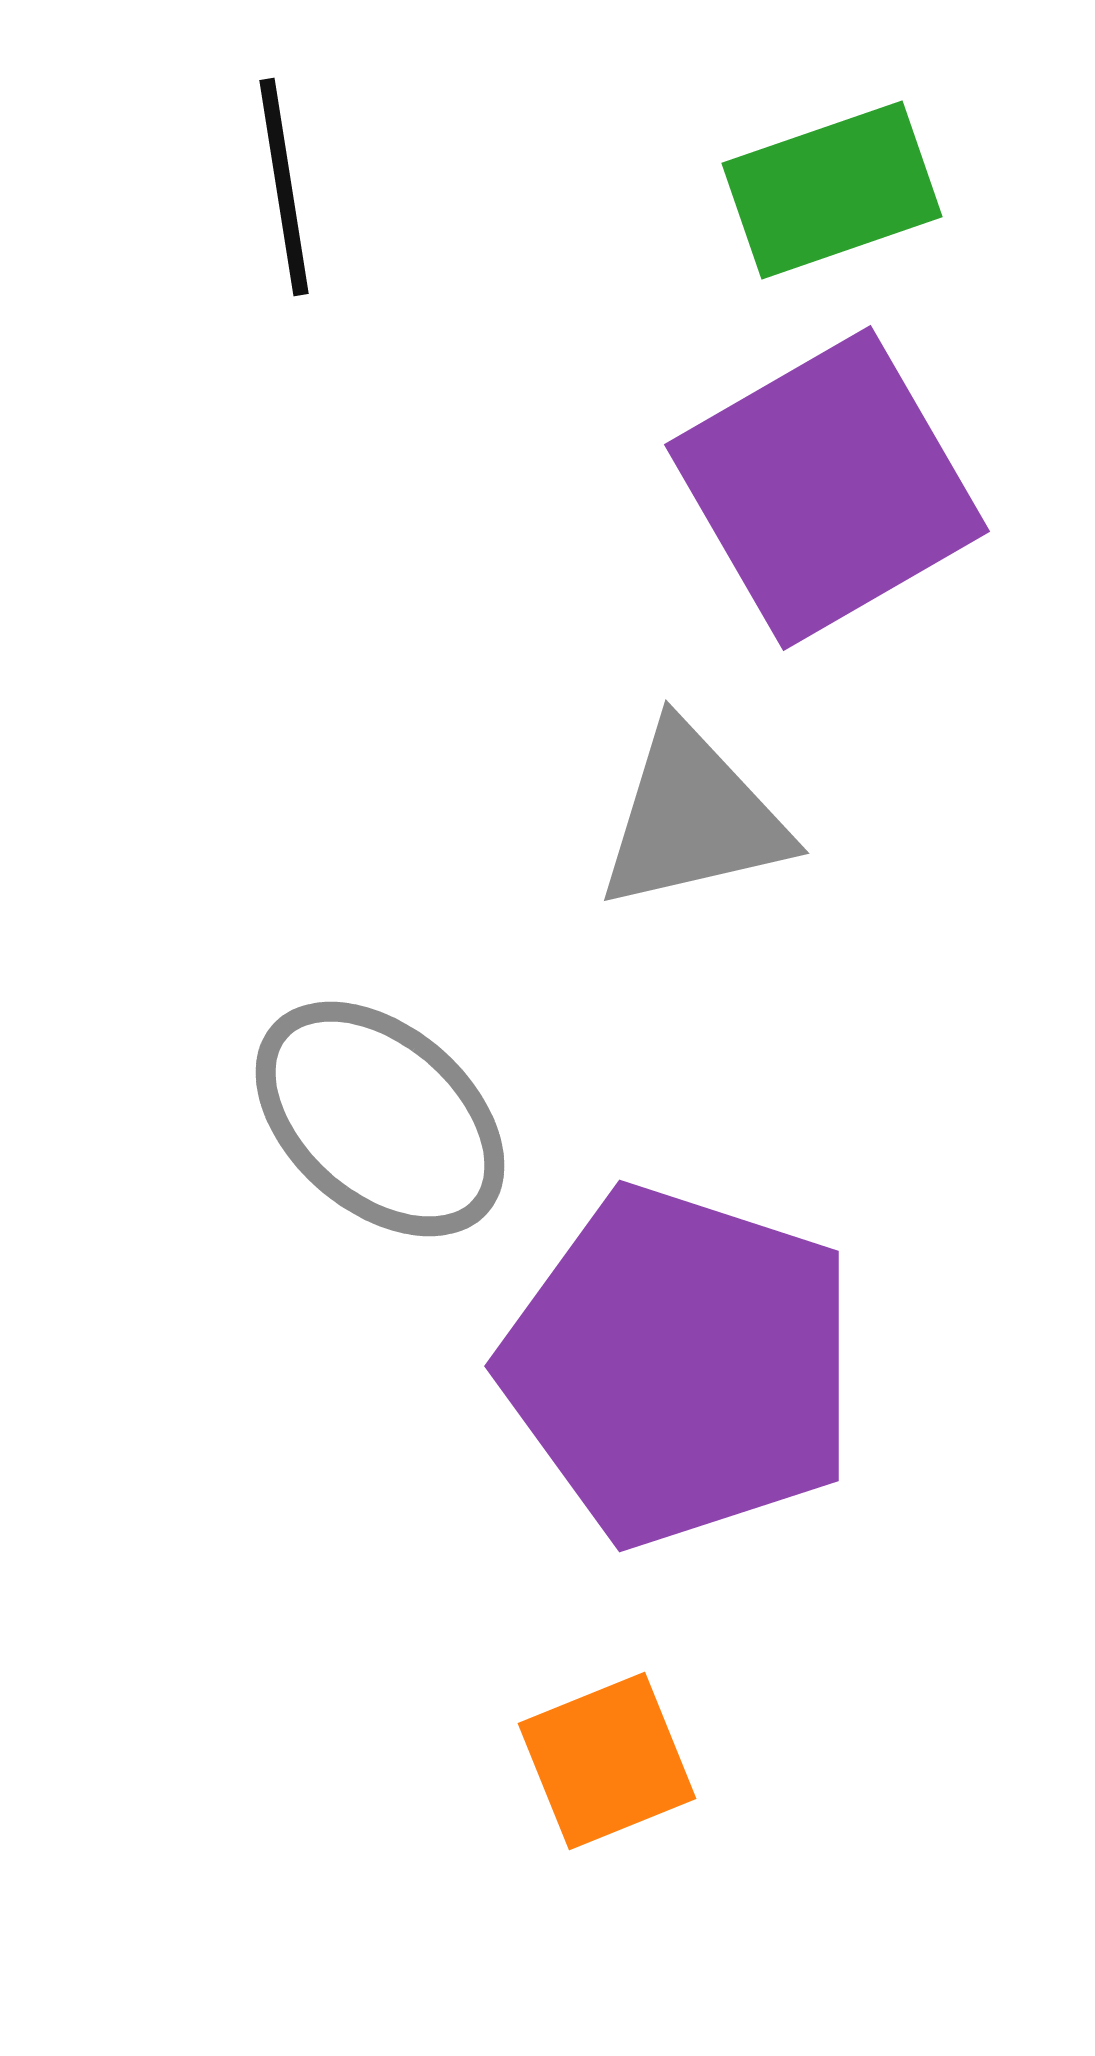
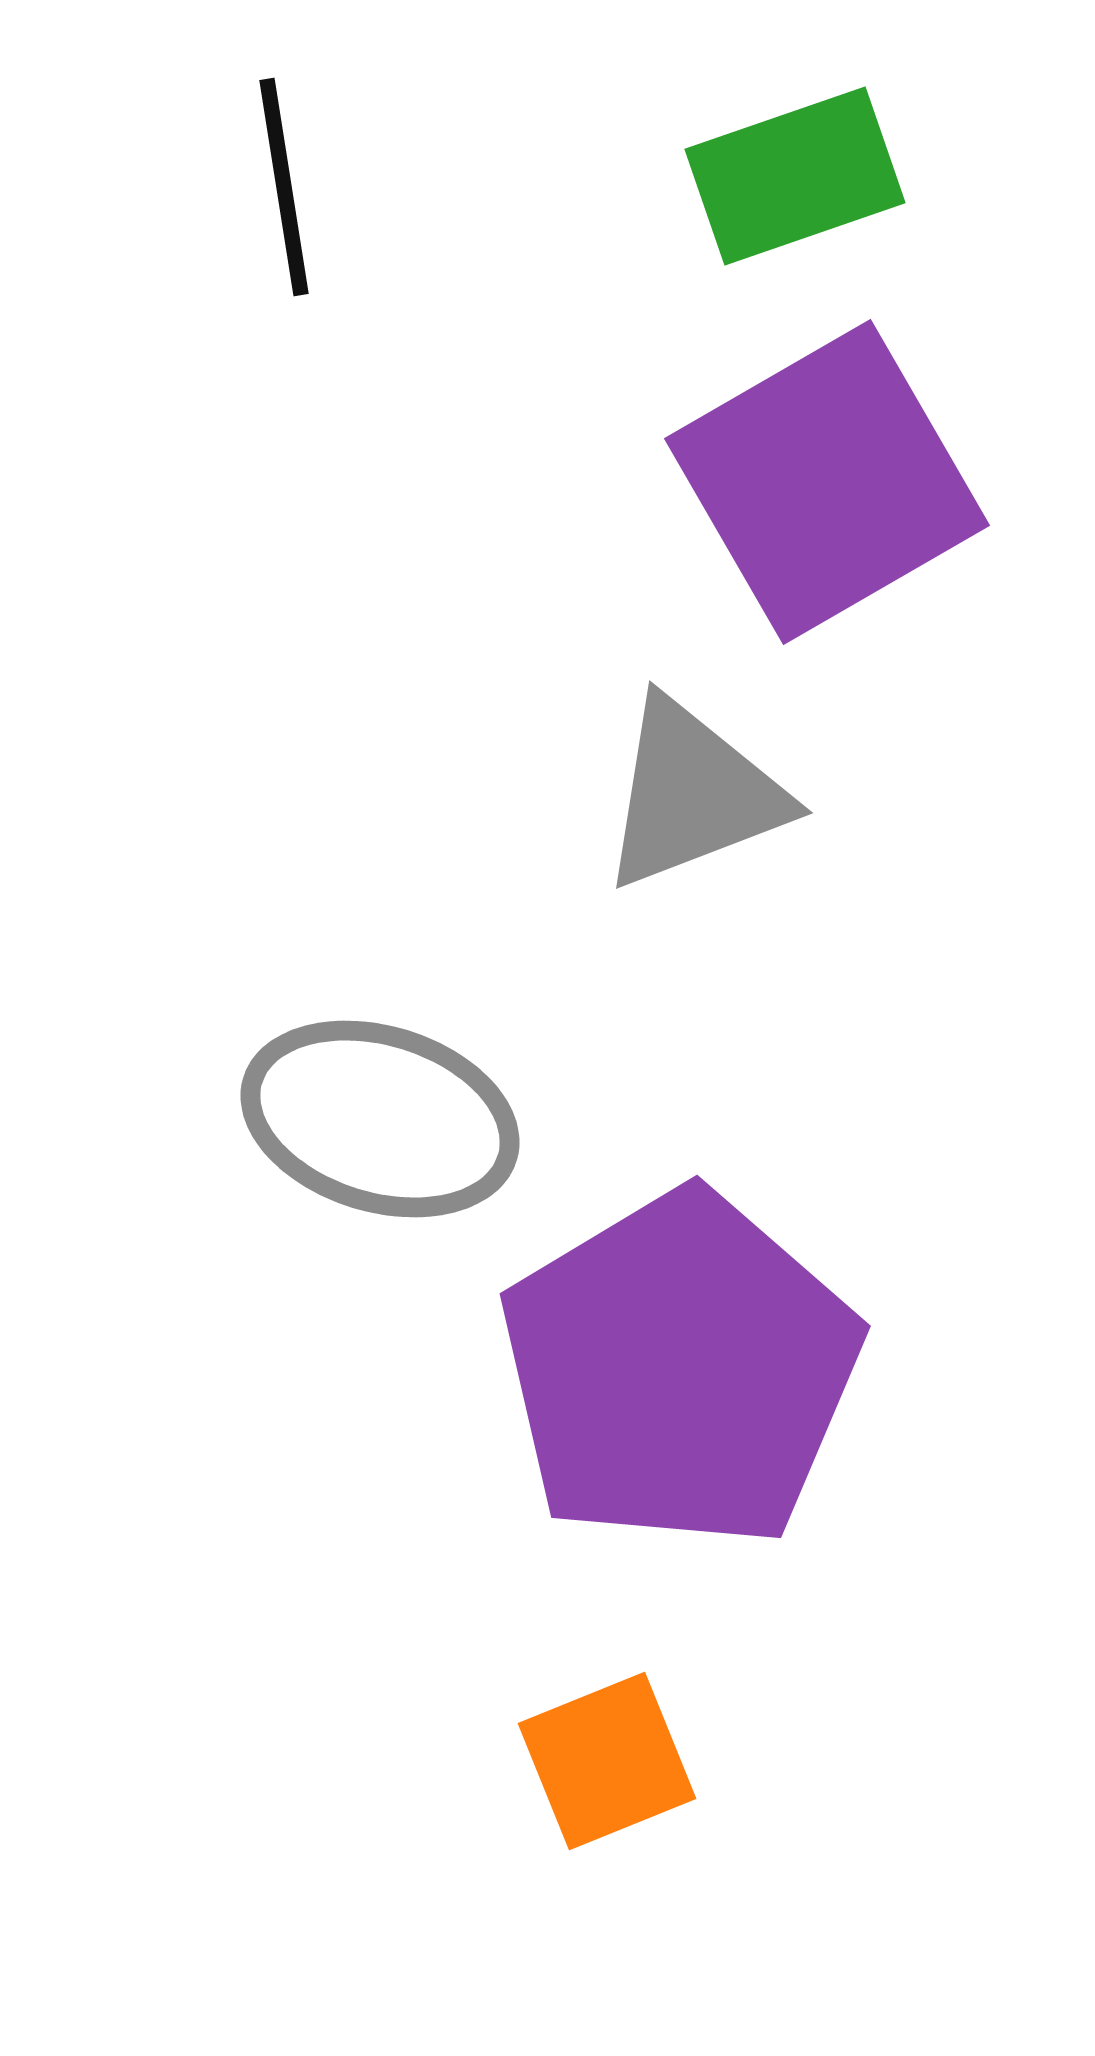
green rectangle: moved 37 px left, 14 px up
purple square: moved 6 px up
gray triangle: moved 24 px up; rotated 8 degrees counterclockwise
gray ellipse: rotated 24 degrees counterclockwise
purple pentagon: moved 4 px down; rotated 23 degrees clockwise
